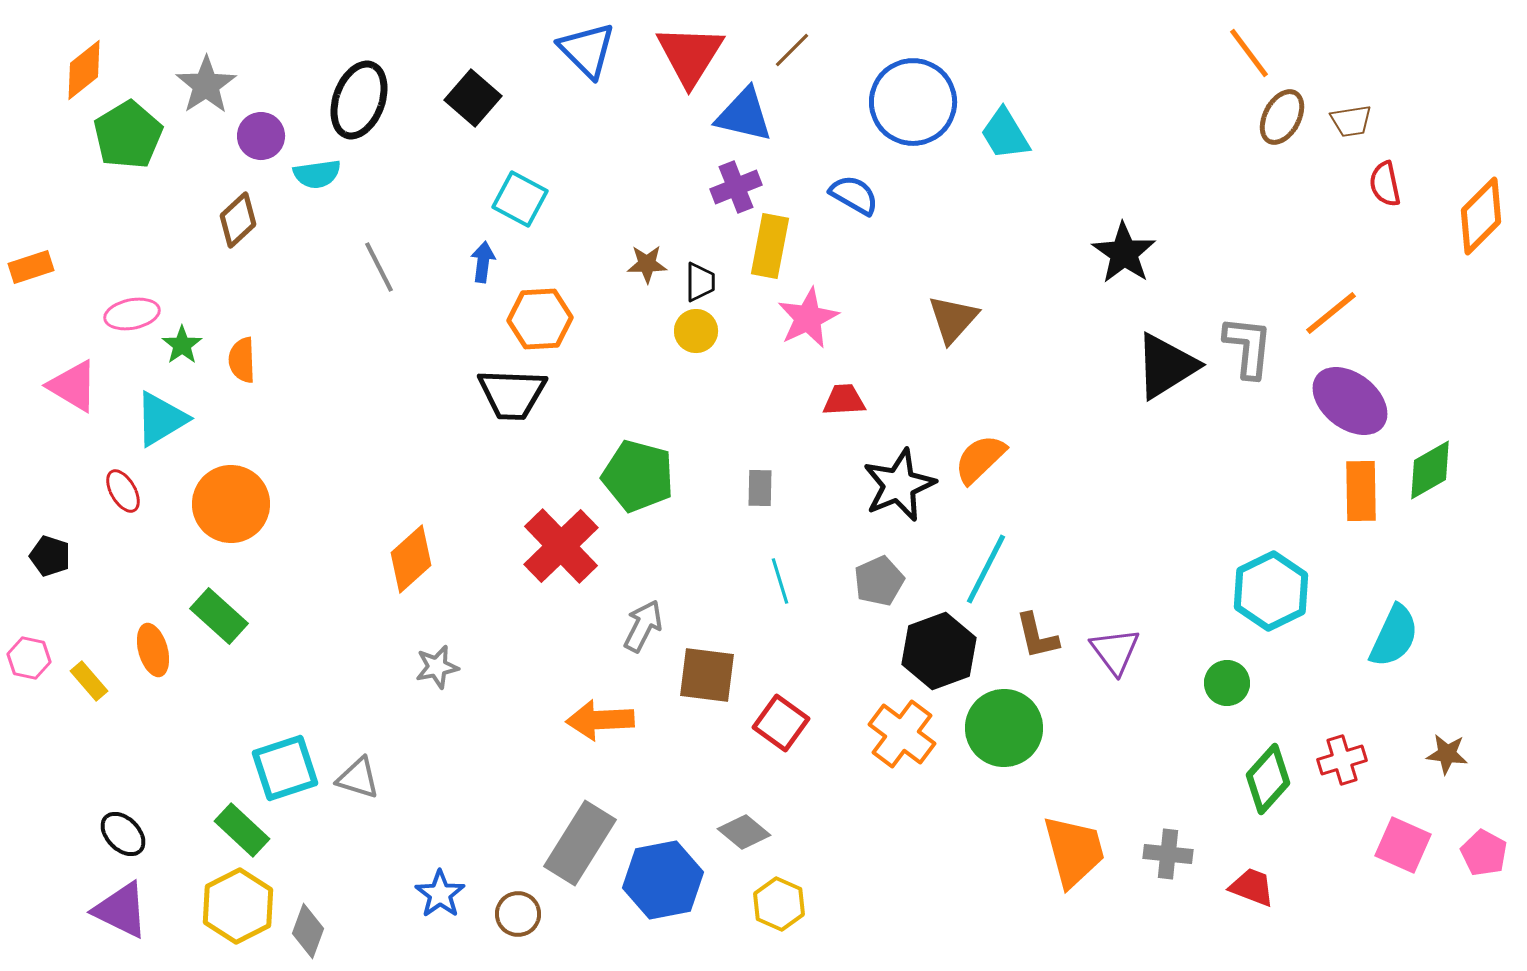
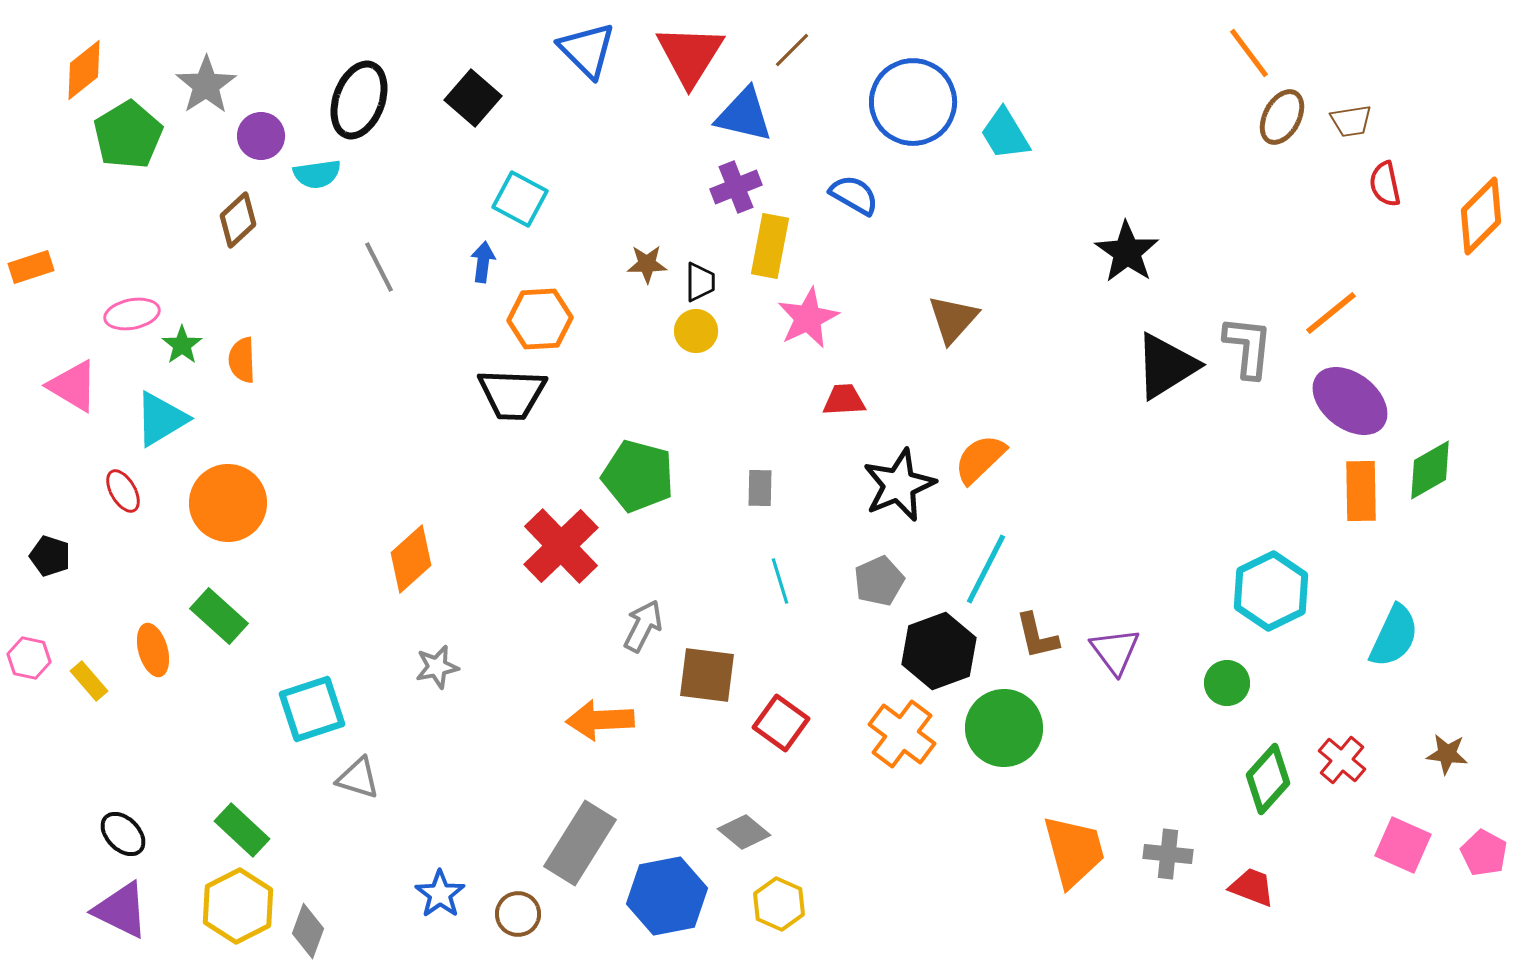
black star at (1124, 253): moved 3 px right, 1 px up
orange circle at (231, 504): moved 3 px left, 1 px up
red cross at (1342, 760): rotated 33 degrees counterclockwise
cyan square at (285, 768): moved 27 px right, 59 px up
blue hexagon at (663, 880): moved 4 px right, 16 px down
